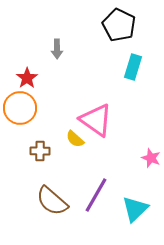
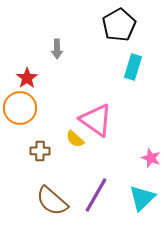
black pentagon: rotated 16 degrees clockwise
cyan triangle: moved 7 px right, 11 px up
